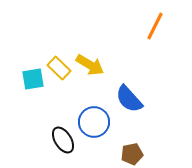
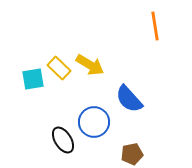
orange line: rotated 36 degrees counterclockwise
